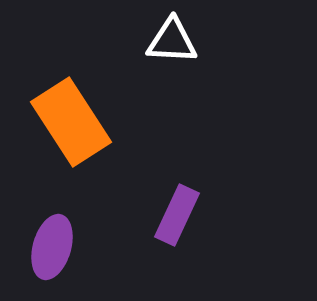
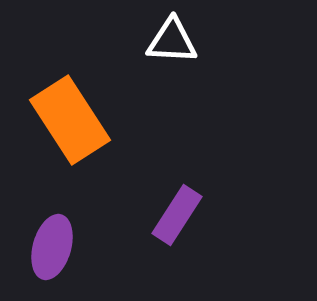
orange rectangle: moved 1 px left, 2 px up
purple rectangle: rotated 8 degrees clockwise
